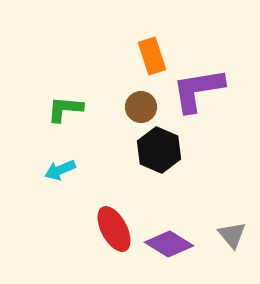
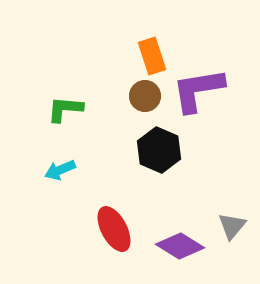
brown circle: moved 4 px right, 11 px up
gray triangle: moved 9 px up; rotated 20 degrees clockwise
purple diamond: moved 11 px right, 2 px down
